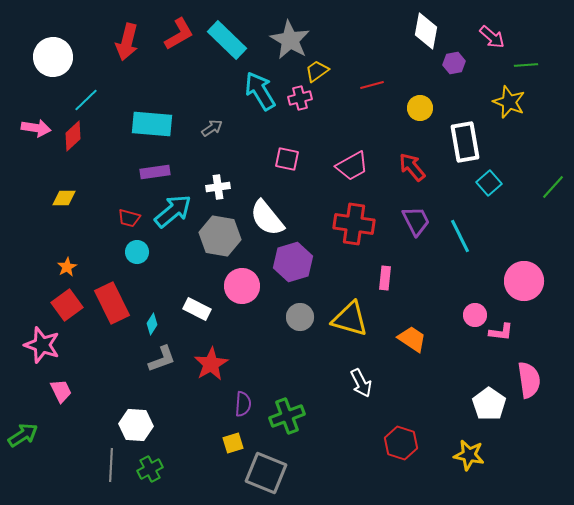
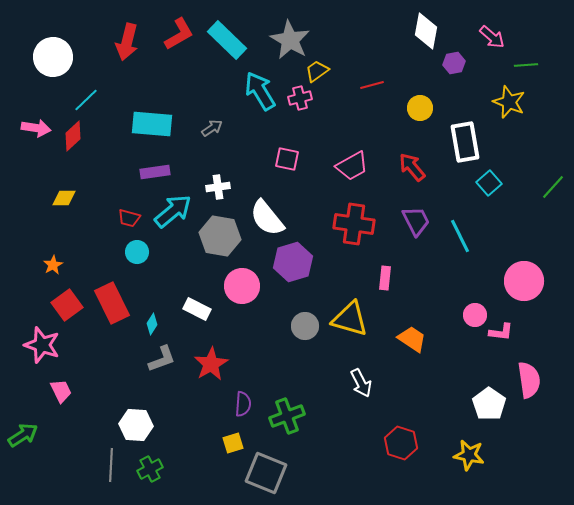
orange star at (67, 267): moved 14 px left, 2 px up
gray circle at (300, 317): moved 5 px right, 9 px down
